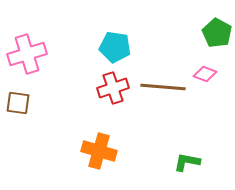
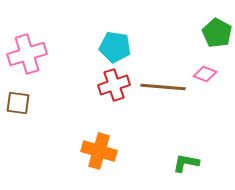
red cross: moved 1 px right, 3 px up
green L-shape: moved 1 px left, 1 px down
